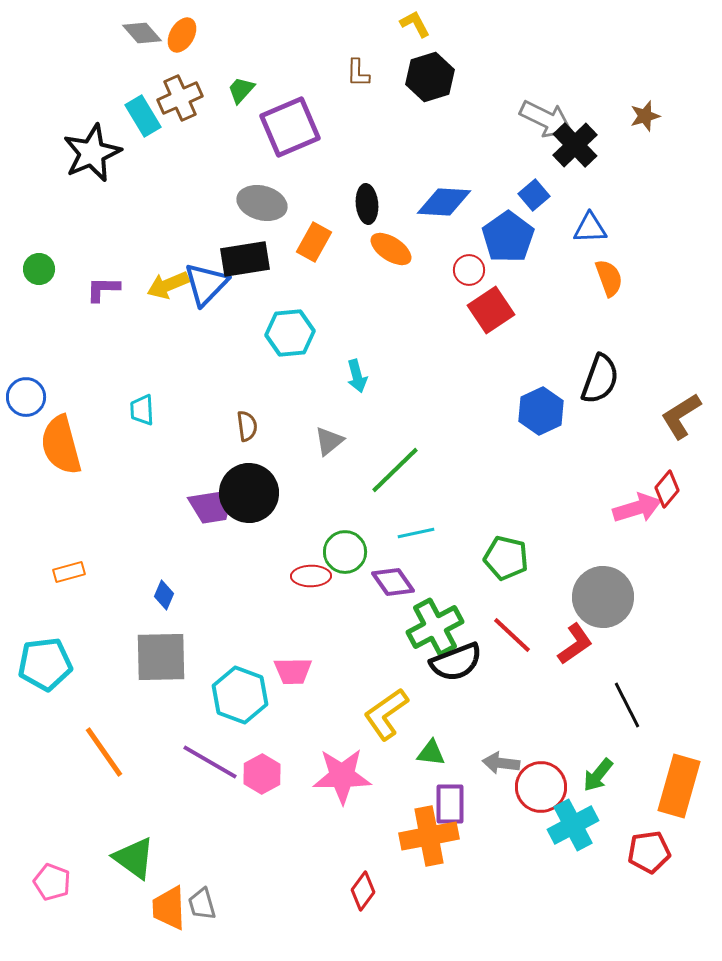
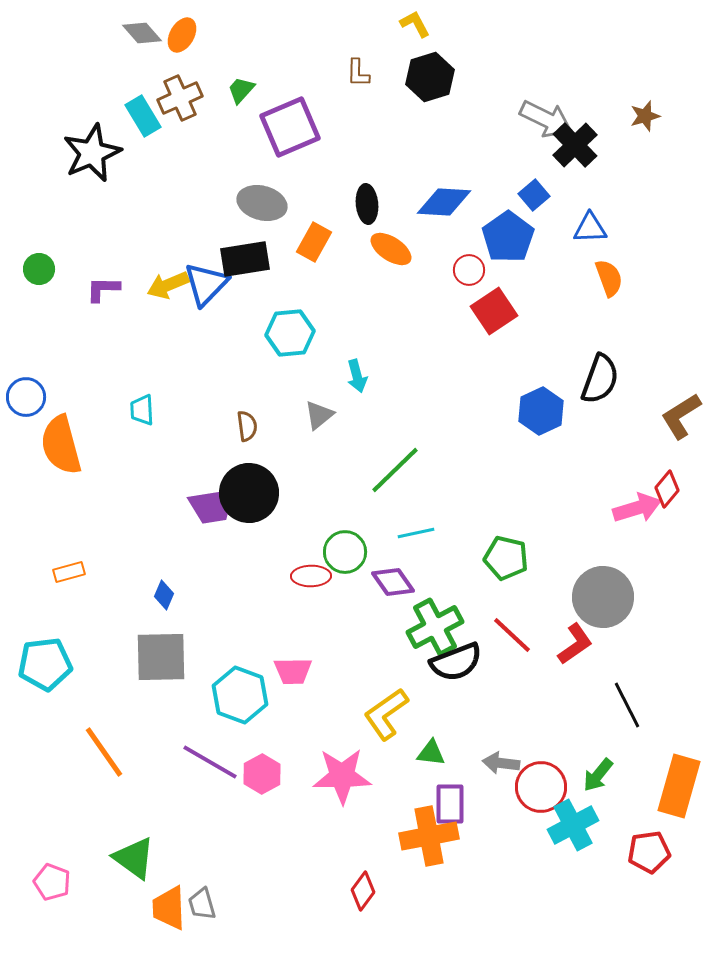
red square at (491, 310): moved 3 px right, 1 px down
gray triangle at (329, 441): moved 10 px left, 26 px up
